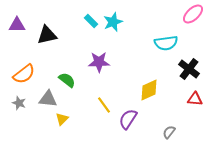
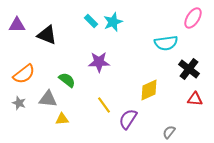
pink ellipse: moved 4 px down; rotated 15 degrees counterclockwise
black triangle: rotated 35 degrees clockwise
yellow triangle: rotated 40 degrees clockwise
